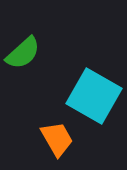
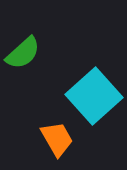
cyan square: rotated 18 degrees clockwise
